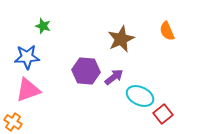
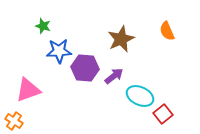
blue star: moved 32 px right, 6 px up
purple hexagon: moved 1 px left, 3 px up
purple arrow: moved 1 px up
orange cross: moved 1 px right, 1 px up
